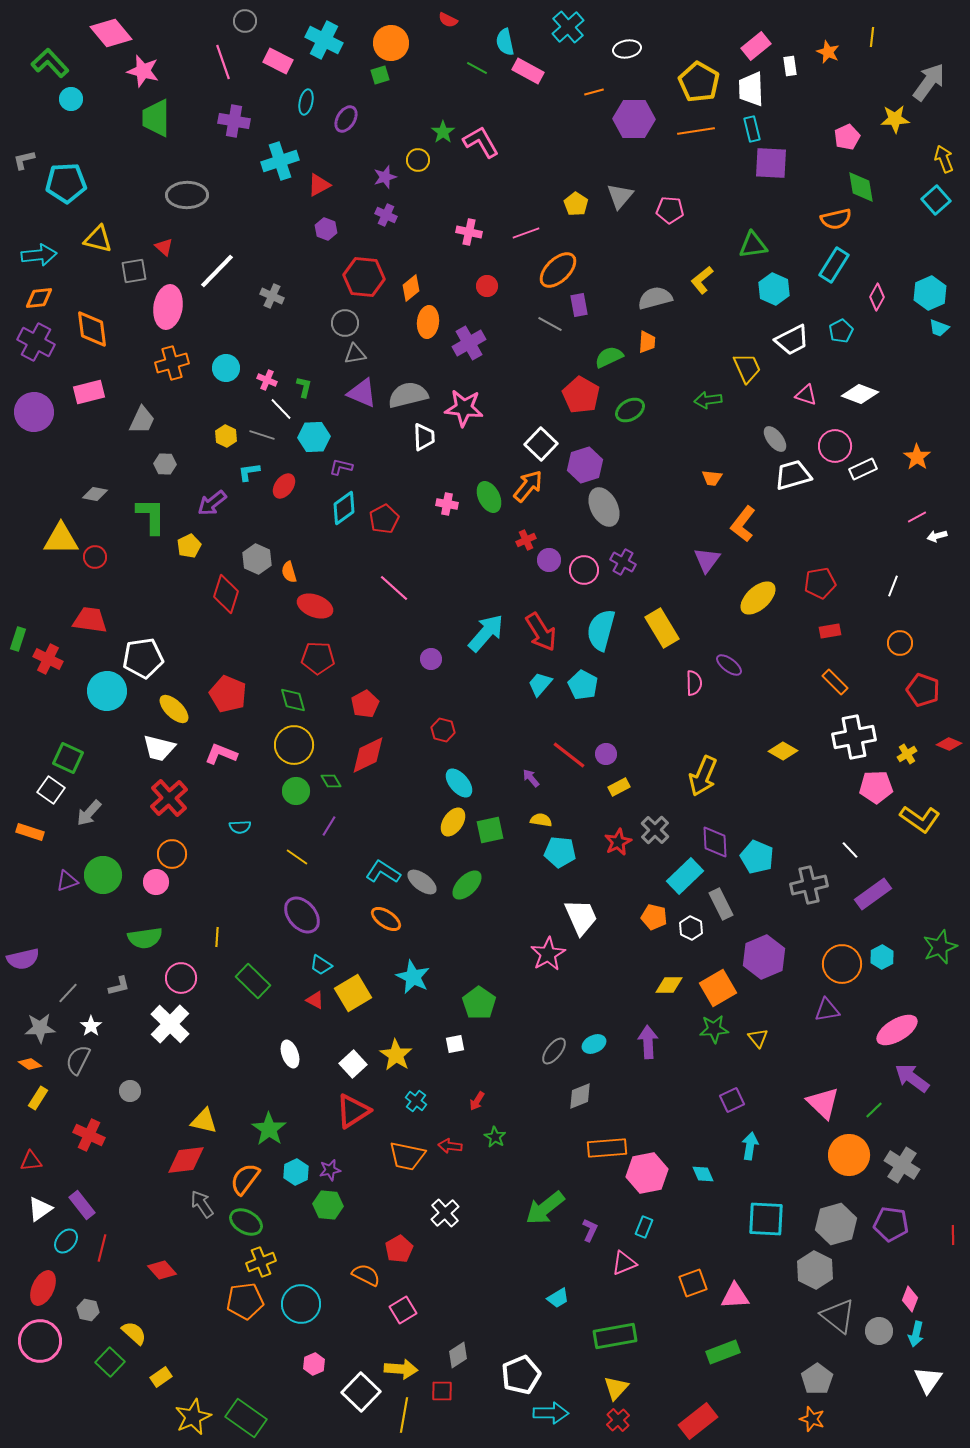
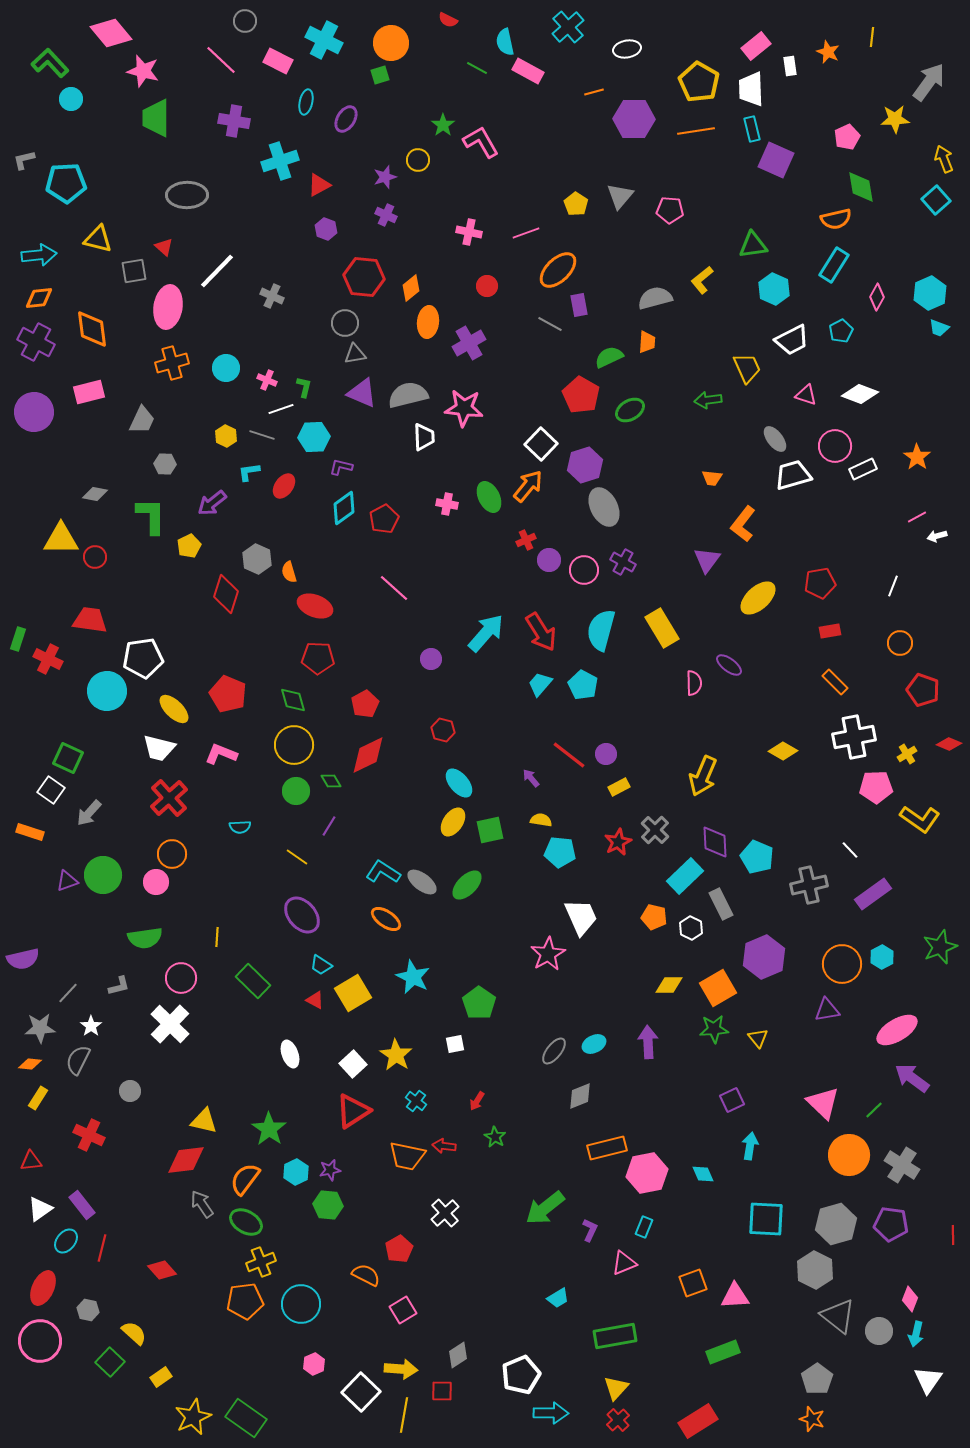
pink line at (223, 62): moved 2 px left, 2 px up; rotated 28 degrees counterclockwise
green star at (443, 132): moved 7 px up
purple square at (771, 163): moved 5 px right, 3 px up; rotated 21 degrees clockwise
white line at (281, 409): rotated 65 degrees counterclockwise
orange diamond at (30, 1064): rotated 30 degrees counterclockwise
red arrow at (450, 1146): moved 6 px left
orange rectangle at (607, 1148): rotated 9 degrees counterclockwise
red rectangle at (698, 1421): rotated 6 degrees clockwise
